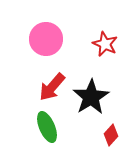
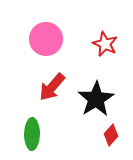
black star: moved 5 px right, 2 px down
green ellipse: moved 15 px left, 7 px down; rotated 24 degrees clockwise
